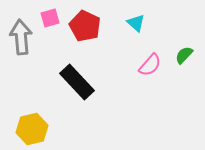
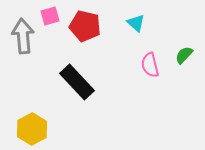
pink square: moved 2 px up
red pentagon: rotated 12 degrees counterclockwise
gray arrow: moved 2 px right, 1 px up
pink semicircle: rotated 125 degrees clockwise
yellow hexagon: rotated 16 degrees counterclockwise
